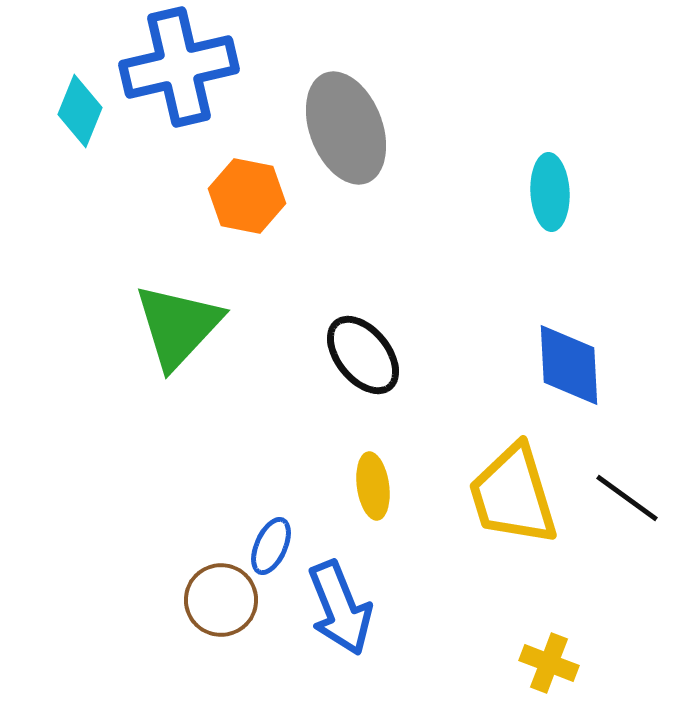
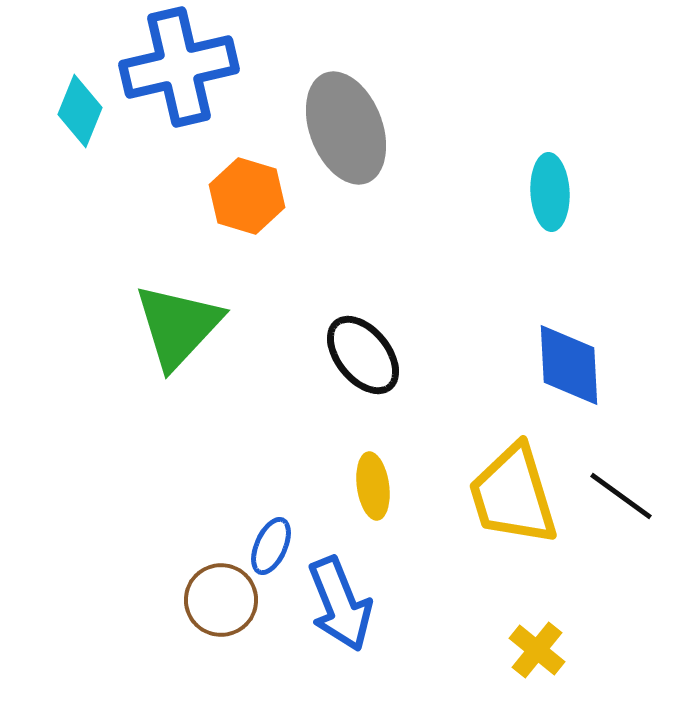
orange hexagon: rotated 6 degrees clockwise
black line: moved 6 px left, 2 px up
blue arrow: moved 4 px up
yellow cross: moved 12 px left, 13 px up; rotated 18 degrees clockwise
